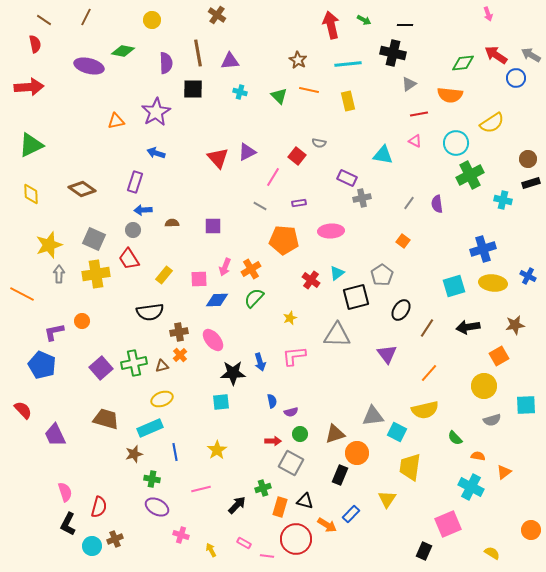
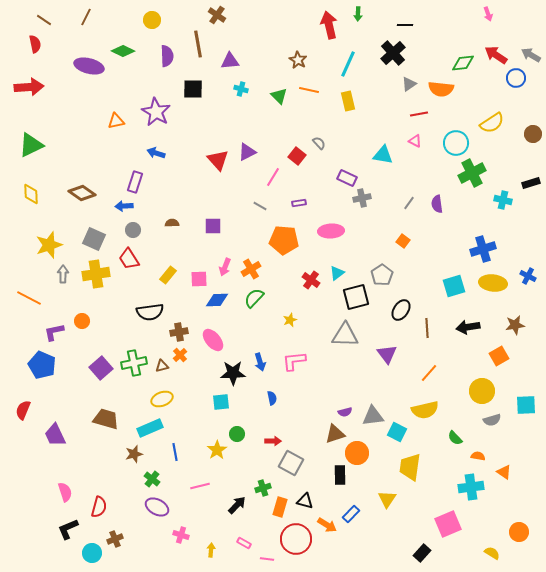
green arrow at (364, 20): moved 6 px left, 6 px up; rotated 64 degrees clockwise
red arrow at (331, 25): moved 2 px left
green diamond at (123, 51): rotated 15 degrees clockwise
brown line at (198, 53): moved 9 px up
black cross at (393, 53): rotated 35 degrees clockwise
purple semicircle at (166, 63): moved 1 px right, 7 px up
cyan line at (348, 64): rotated 60 degrees counterclockwise
cyan cross at (240, 92): moved 1 px right, 3 px up
orange semicircle at (450, 95): moved 9 px left, 6 px up
purple star at (156, 112): rotated 12 degrees counterclockwise
gray semicircle at (319, 143): rotated 144 degrees counterclockwise
red triangle at (218, 158): moved 2 px down
brown circle at (528, 159): moved 5 px right, 25 px up
green cross at (470, 175): moved 2 px right, 2 px up
brown diamond at (82, 189): moved 4 px down
blue arrow at (143, 210): moved 19 px left, 4 px up
gray arrow at (59, 274): moved 4 px right
yellow rectangle at (164, 275): moved 4 px right
orange line at (22, 294): moved 7 px right, 4 px down
yellow star at (290, 318): moved 2 px down
brown line at (427, 328): rotated 36 degrees counterclockwise
gray triangle at (337, 335): moved 8 px right
pink L-shape at (294, 356): moved 5 px down
yellow circle at (484, 386): moved 2 px left, 5 px down
blue semicircle at (272, 401): moved 3 px up
red semicircle at (23, 410): rotated 114 degrees counterclockwise
purple semicircle at (291, 412): moved 54 px right
green circle at (300, 434): moved 63 px left
orange triangle at (504, 472): rotated 49 degrees counterclockwise
black rectangle at (340, 475): rotated 24 degrees counterclockwise
green cross at (152, 479): rotated 28 degrees clockwise
cyan cross at (471, 487): rotated 35 degrees counterclockwise
pink line at (201, 489): moved 1 px left, 3 px up
black L-shape at (68, 524): moved 5 px down; rotated 40 degrees clockwise
orange circle at (531, 530): moved 12 px left, 2 px down
cyan circle at (92, 546): moved 7 px down
yellow arrow at (211, 550): rotated 32 degrees clockwise
black rectangle at (424, 551): moved 2 px left, 2 px down; rotated 18 degrees clockwise
pink line at (267, 556): moved 3 px down
